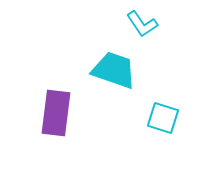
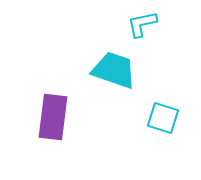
cyan L-shape: rotated 112 degrees clockwise
purple rectangle: moved 3 px left, 4 px down
